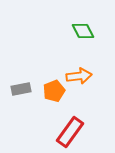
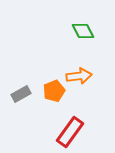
gray rectangle: moved 5 px down; rotated 18 degrees counterclockwise
